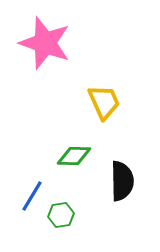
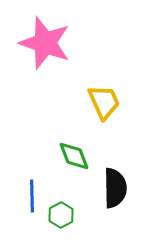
green diamond: rotated 68 degrees clockwise
black semicircle: moved 7 px left, 7 px down
blue line: rotated 32 degrees counterclockwise
green hexagon: rotated 20 degrees counterclockwise
